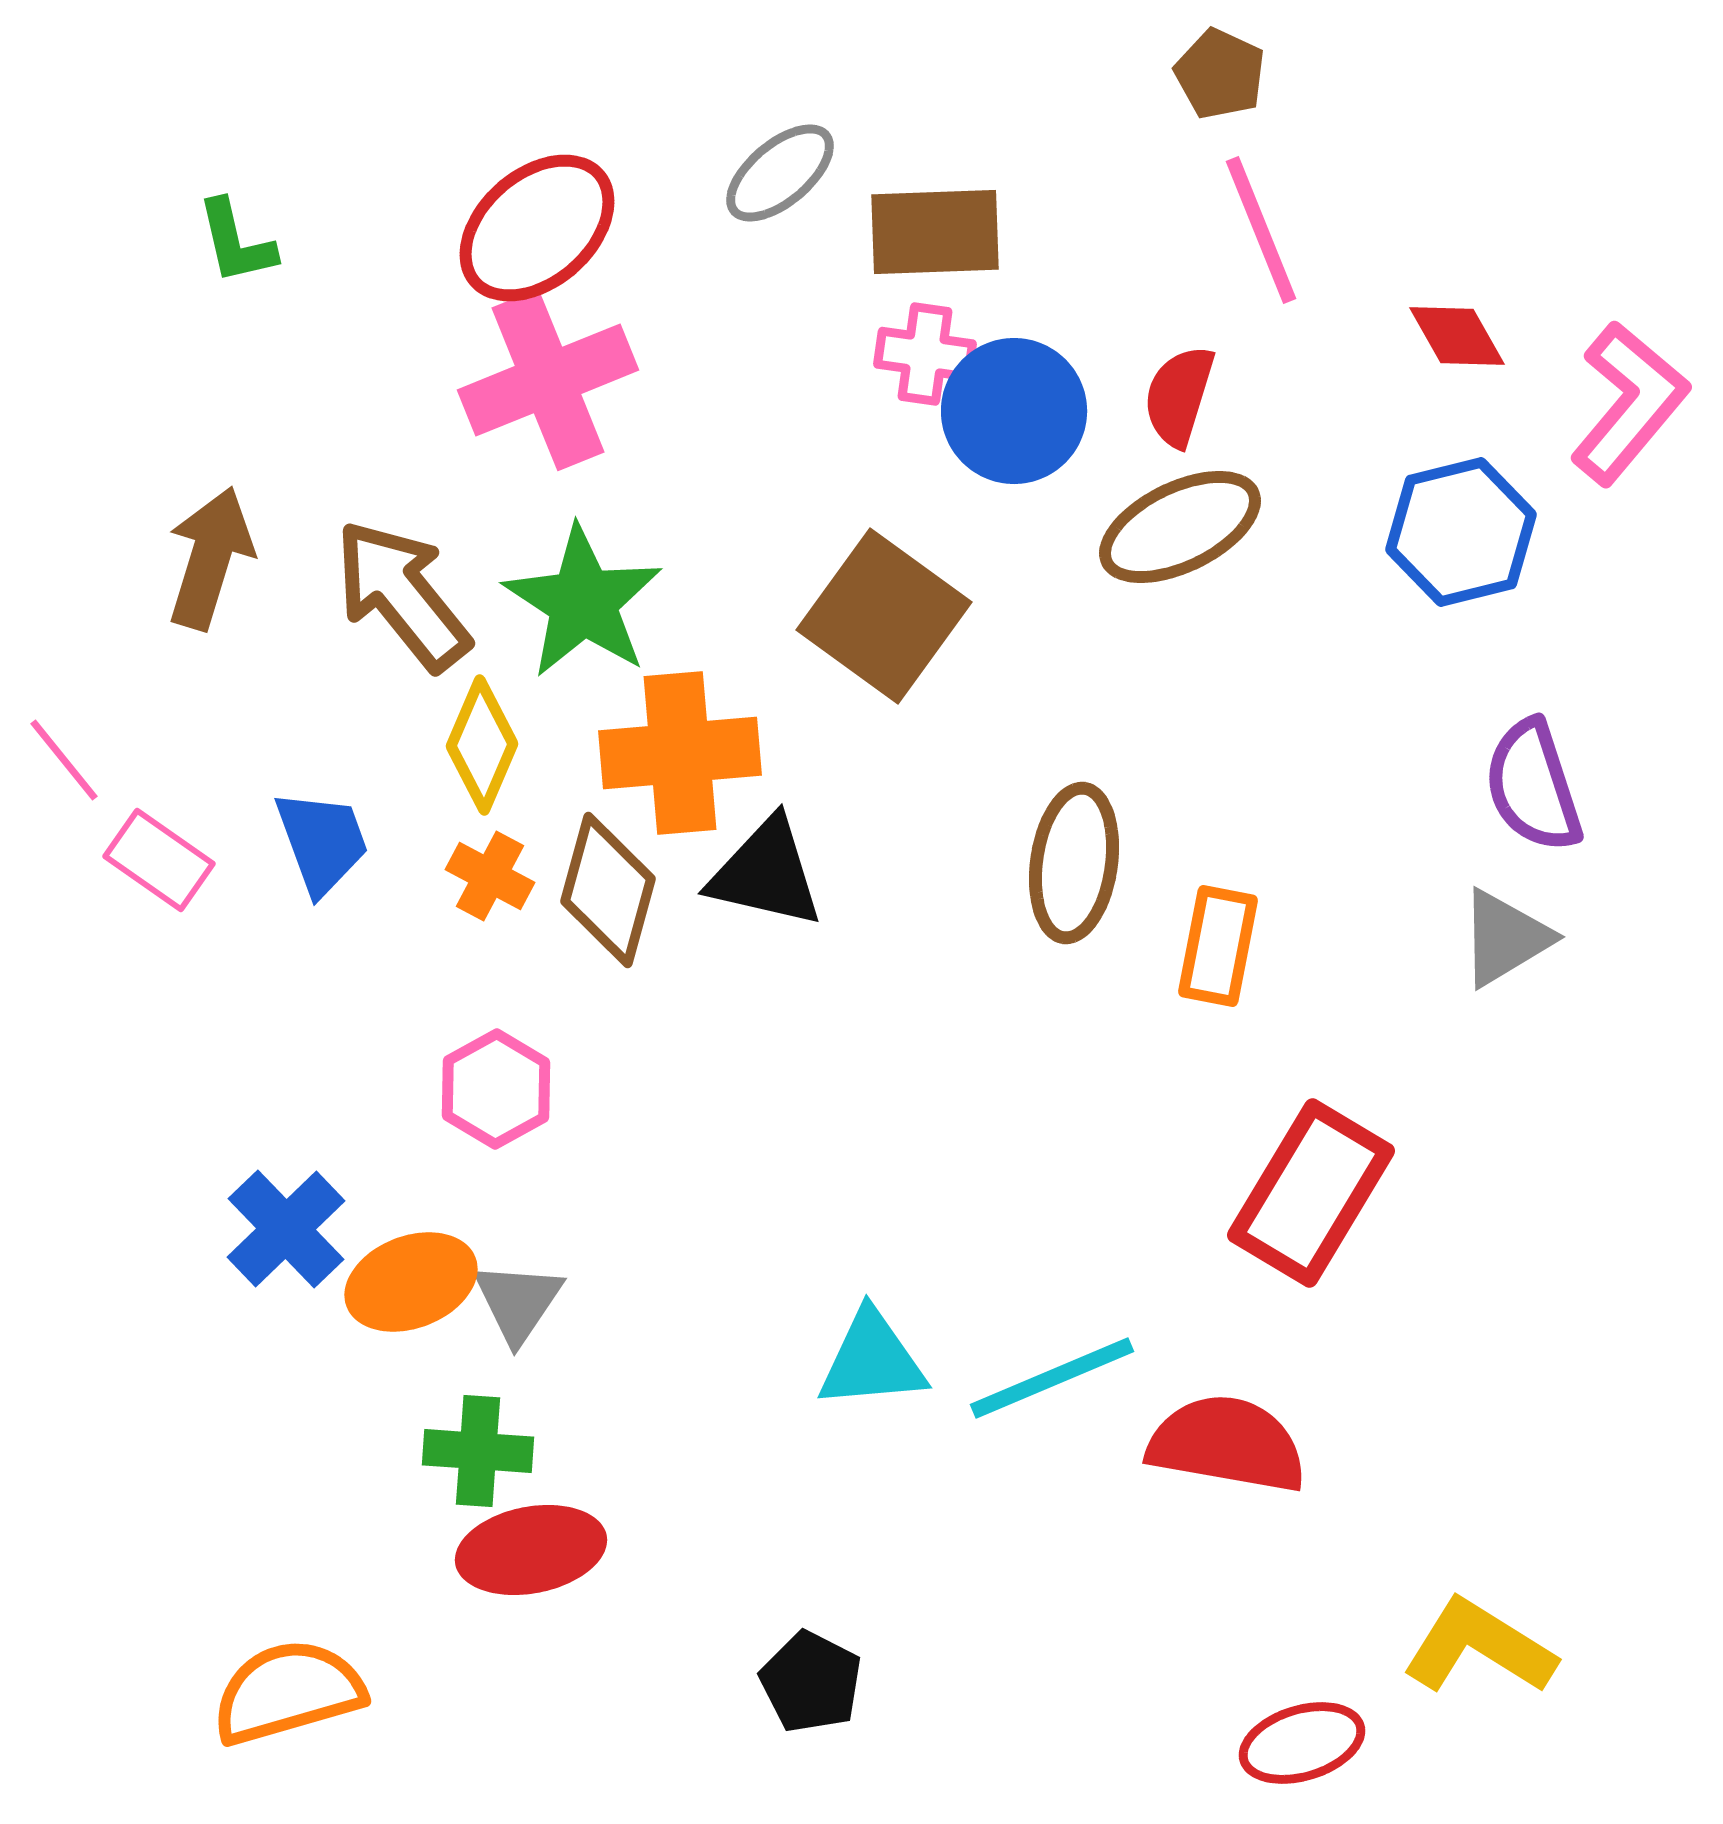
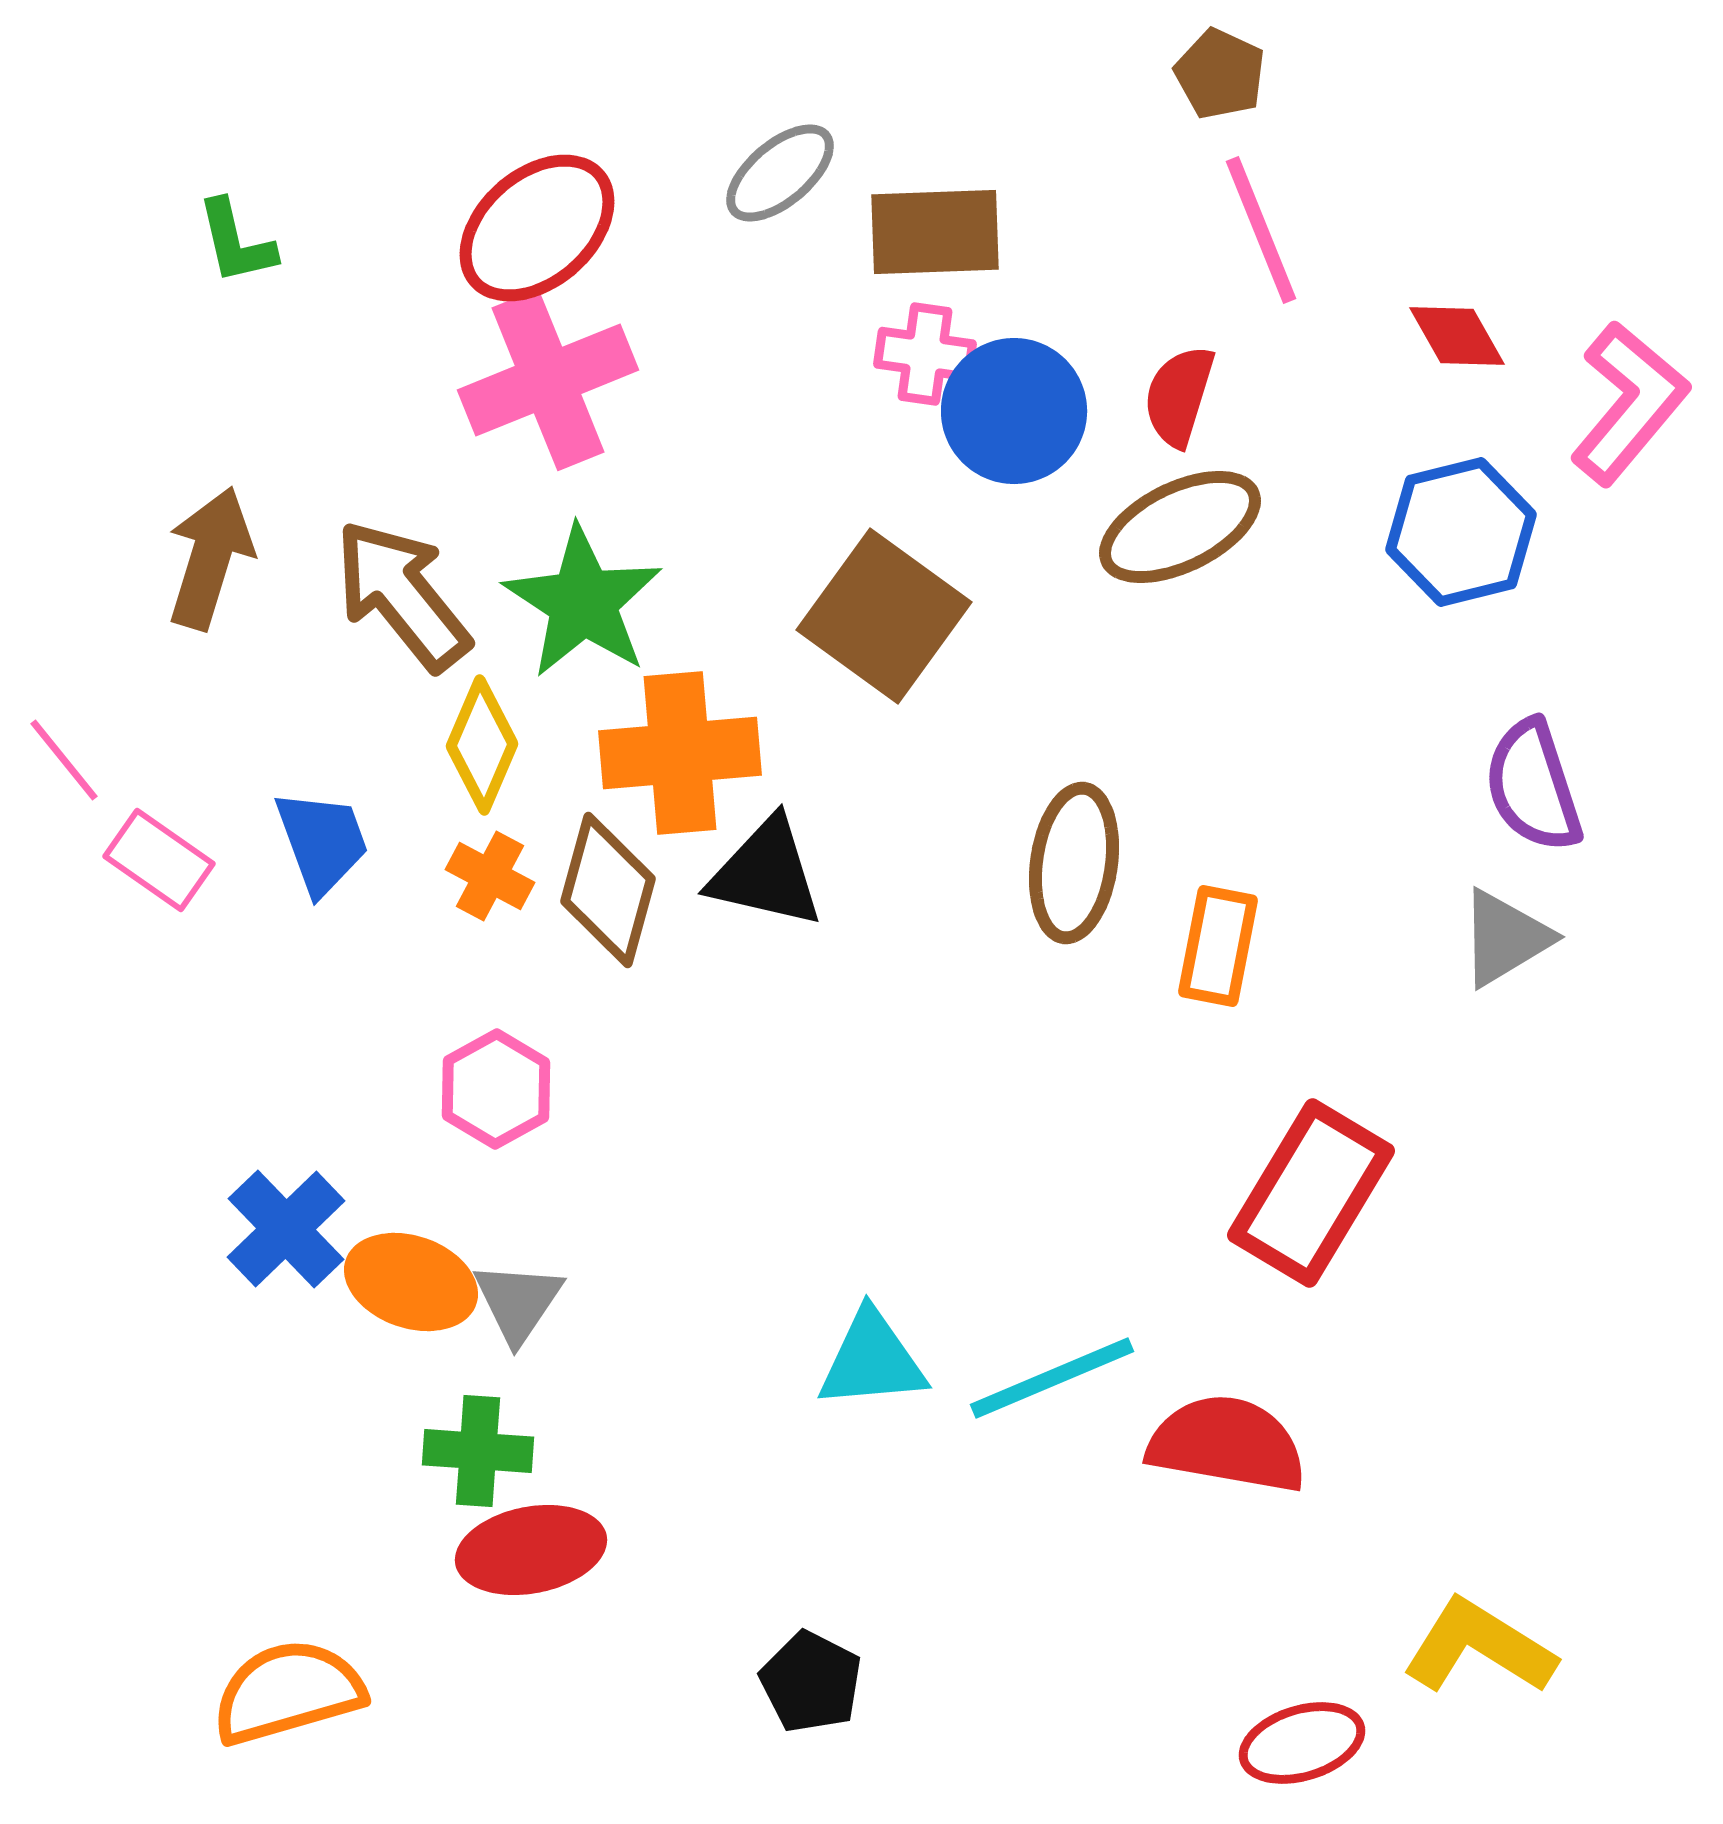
orange ellipse at (411, 1282): rotated 40 degrees clockwise
